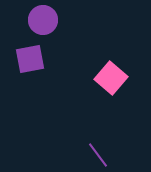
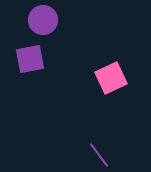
pink square: rotated 24 degrees clockwise
purple line: moved 1 px right
